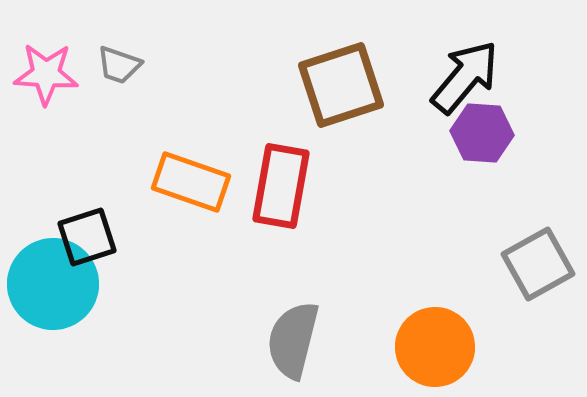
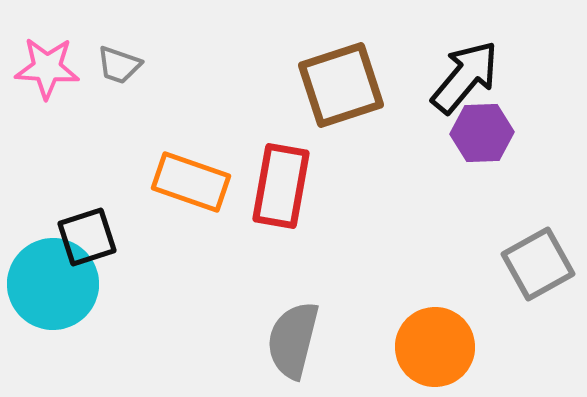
pink star: moved 1 px right, 6 px up
purple hexagon: rotated 6 degrees counterclockwise
